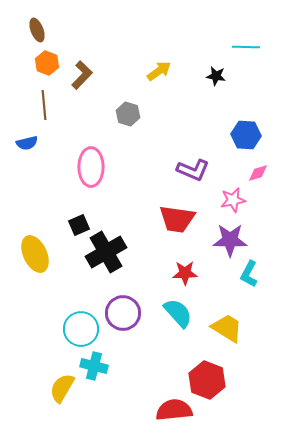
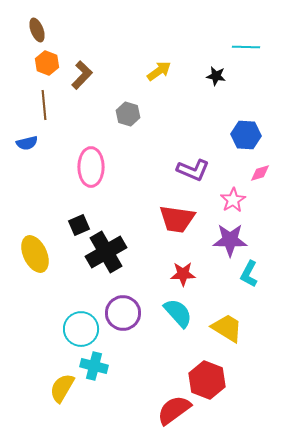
pink diamond: moved 2 px right
pink star: rotated 20 degrees counterclockwise
red star: moved 2 px left, 1 px down
red semicircle: rotated 30 degrees counterclockwise
